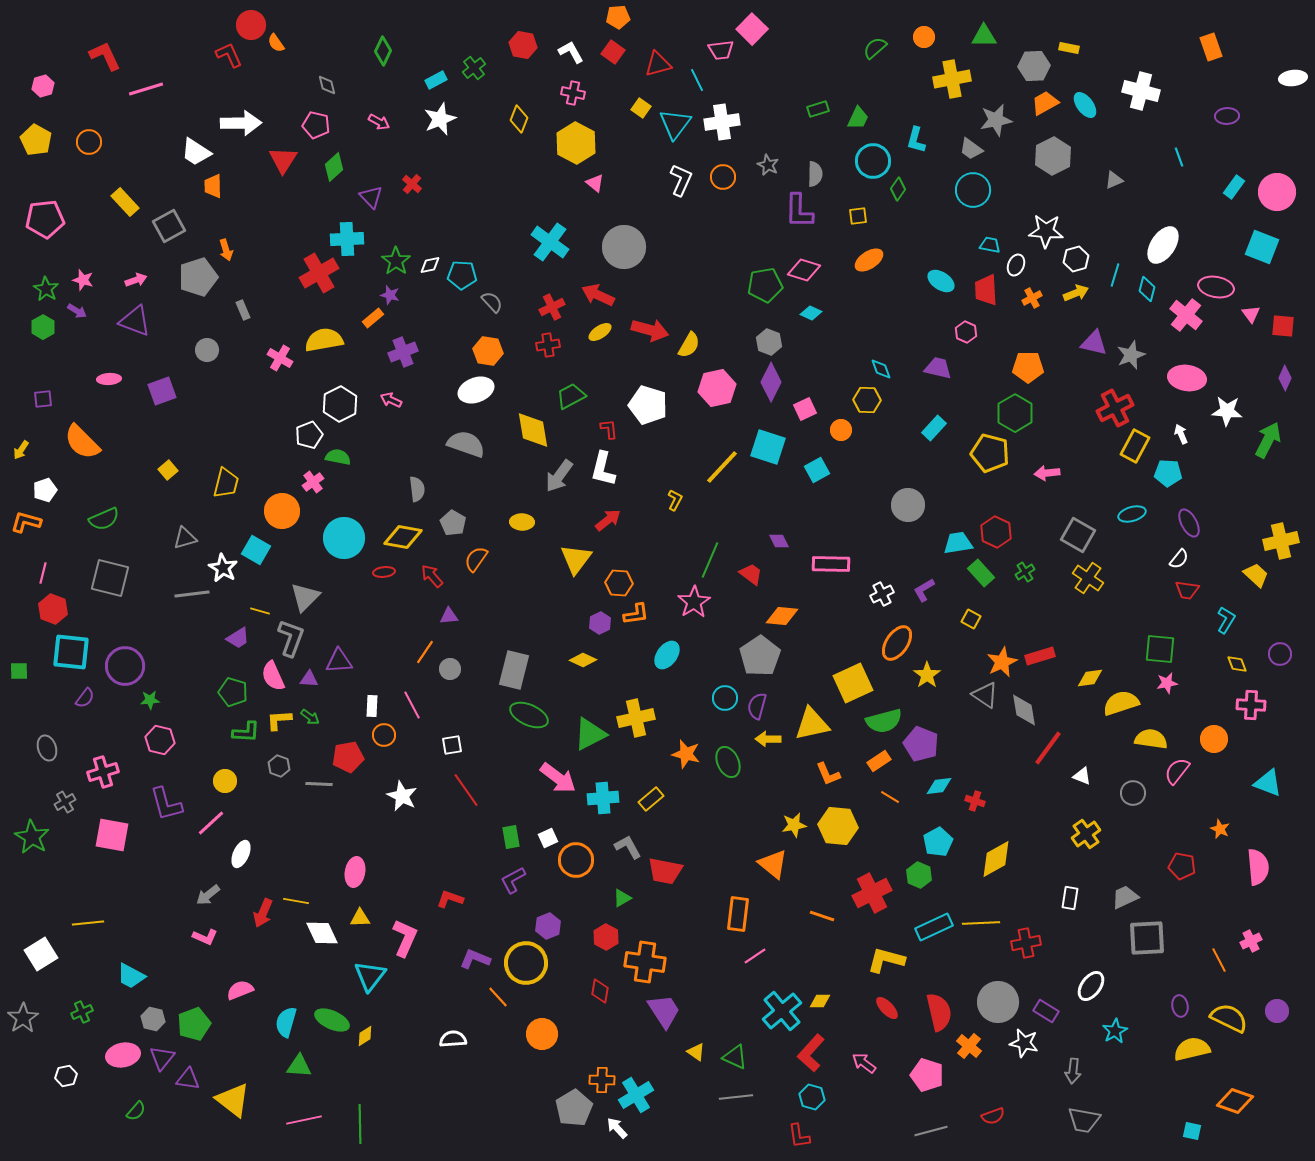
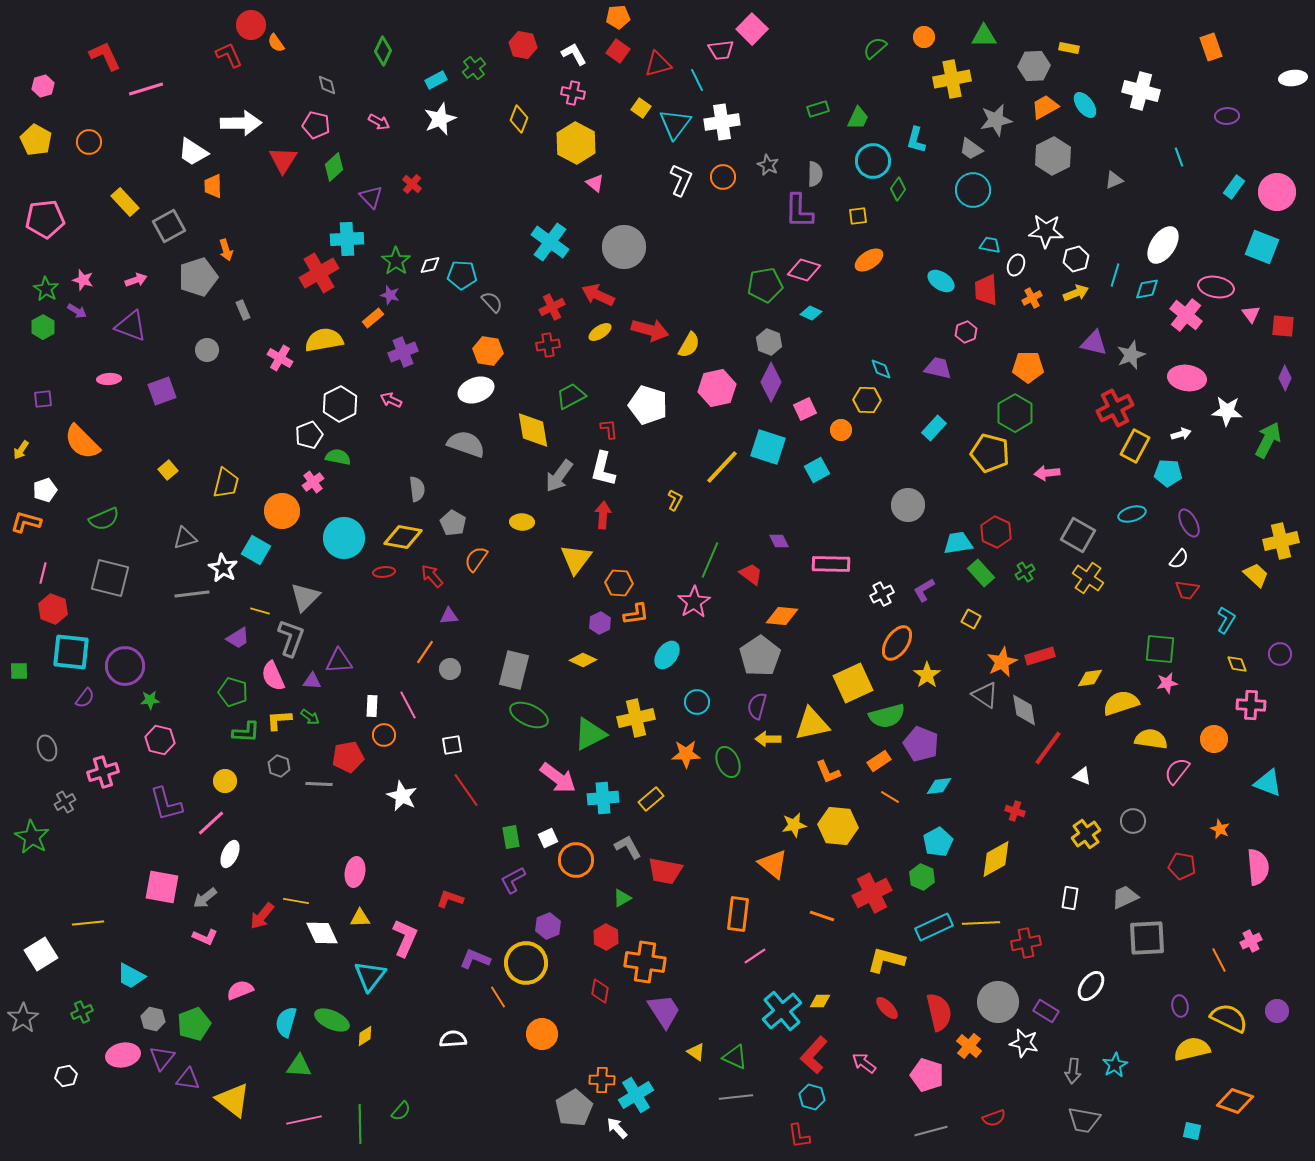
white L-shape at (571, 52): moved 3 px right, 2 px down
red square at (613, 52): moved 5 px right, 1 px up
orange trapezoid at (1045, 103): moved 4 px down
white trapezoid at (196, 152): moved 3 px left
cyan diamond at (1147, 289): rotated 65 degrees clockwise
purple triangle at (135, 321): moved 4 px left, 5 px down
pink hexagon at (966, 332): rotated 15 degrees clockwise
white arrow at (1181, 434): rotated 96 degrees clockwise
red arrow at (608, 520): moved 5 px left, 5 px up; rotated 48 degrees counterclockwise
purple triangle at (309, 679): moved 3 px right, 2 px down
cyan circle at (725, 698): moved 28 px left, 4 px down
pink line at (412, 705): moved 4 px left
green semicircle at (884, 721): moved 3 px right, 5 px up
orange star at (686, 754): rotated 16 degrees counterclockwise
orange L-shape at (828, 774): moved 2 px up
gray circle at (1133, 793): moved 28 px down
red cross at (975, 801): moved 40 px right, 10 px down
pink square at (112, 835): moved 50 px right, 52 px down
white ellipse at (241, 854): moved 11 px left
green hexagon at (919, 875): moved 3 px right, 2 px down
gray arrow at (208, 895): moved 3 px left, 3 px down
red arrow at (263, 913): moved 1 px left, 3 px down; rotated 16 degrees clockwise
orange line at (498, 997): rotated 10 degrees clockwise
cyan star at (1115, 1031): moved 34 px down
red L-shape at (811, 1053): moved 3 px right, 2 px down
green semicircle at (136, 1111): moved 265 px right
red semicircle at (993, 1116): moved 1 px right, 2 px down
